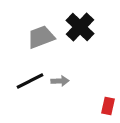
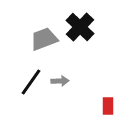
gray trapezoid: moved 3 px right, 2 px down
black line: moved 1 px right, 1 px down; rotated 28 degrees counterclockwise
red rectangle: rotated 12 degrees counterclockwise
